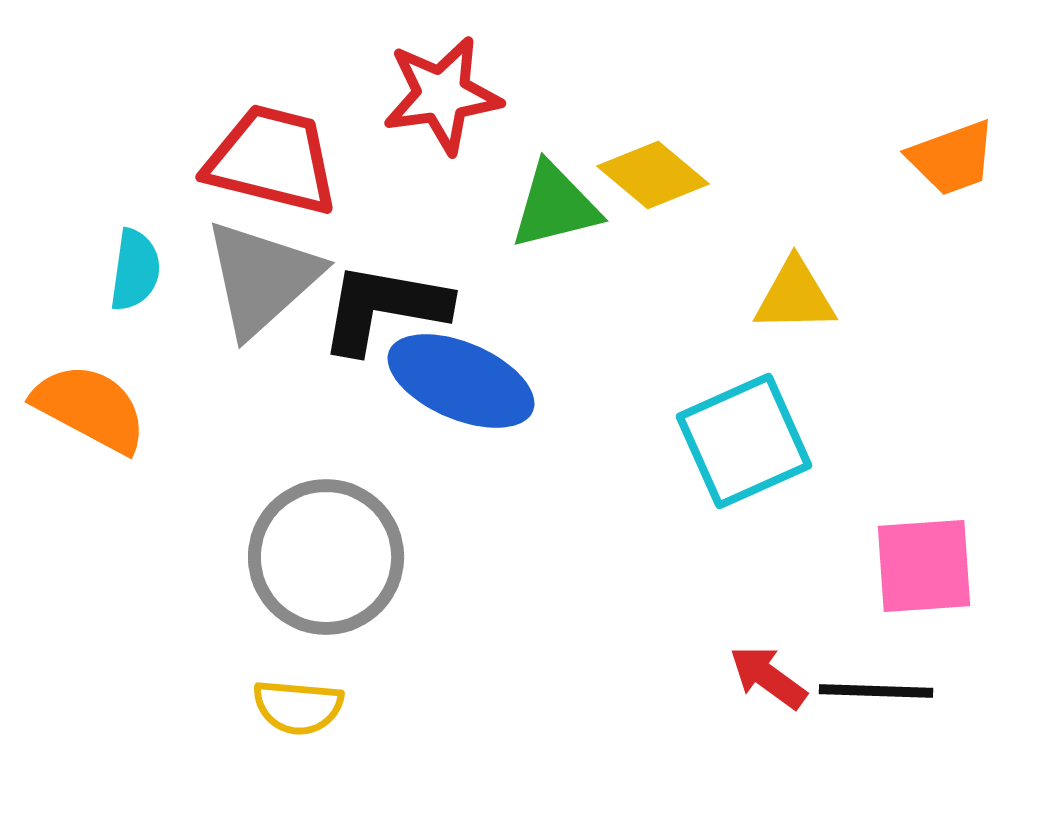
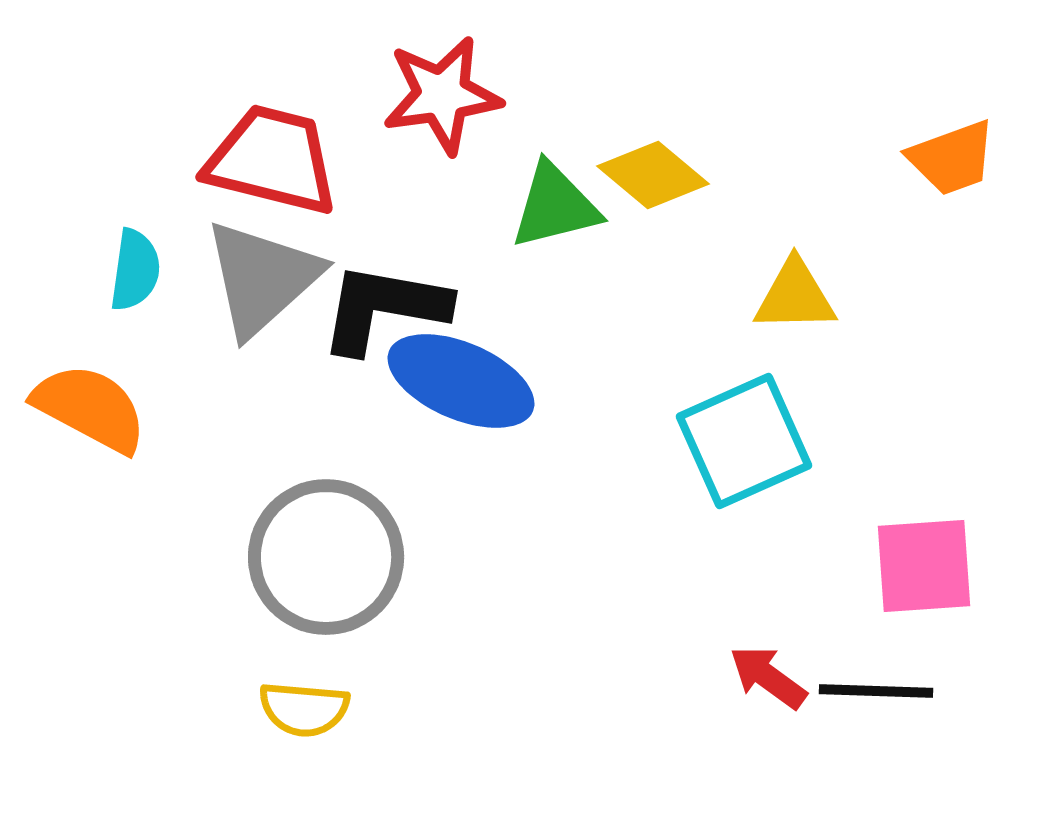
yellow semicircle: moved 6 px right, 2 px down
